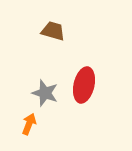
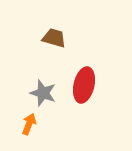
brown trapezoid: moved 1 px right, 7 px down
gray star: moved 2 px left
